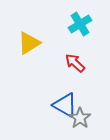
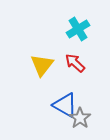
cyan cross: moved 2 px left, 5 px down
yellow triangle: moved 13 px right, 22 px down; rotated 20 degrees counterclockwise
